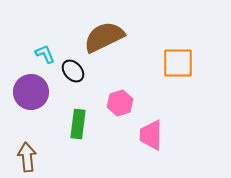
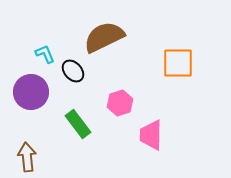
green rectangle: rotated 44 degrees counterclockwise
